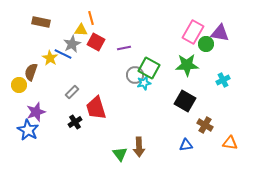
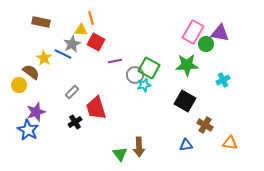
purple line: moved 9 px left, 13 px down
yellow star: moved 6 px left
brown semicircle: rotated 108 degrees clockwise
cyan star: moved 2 px down
